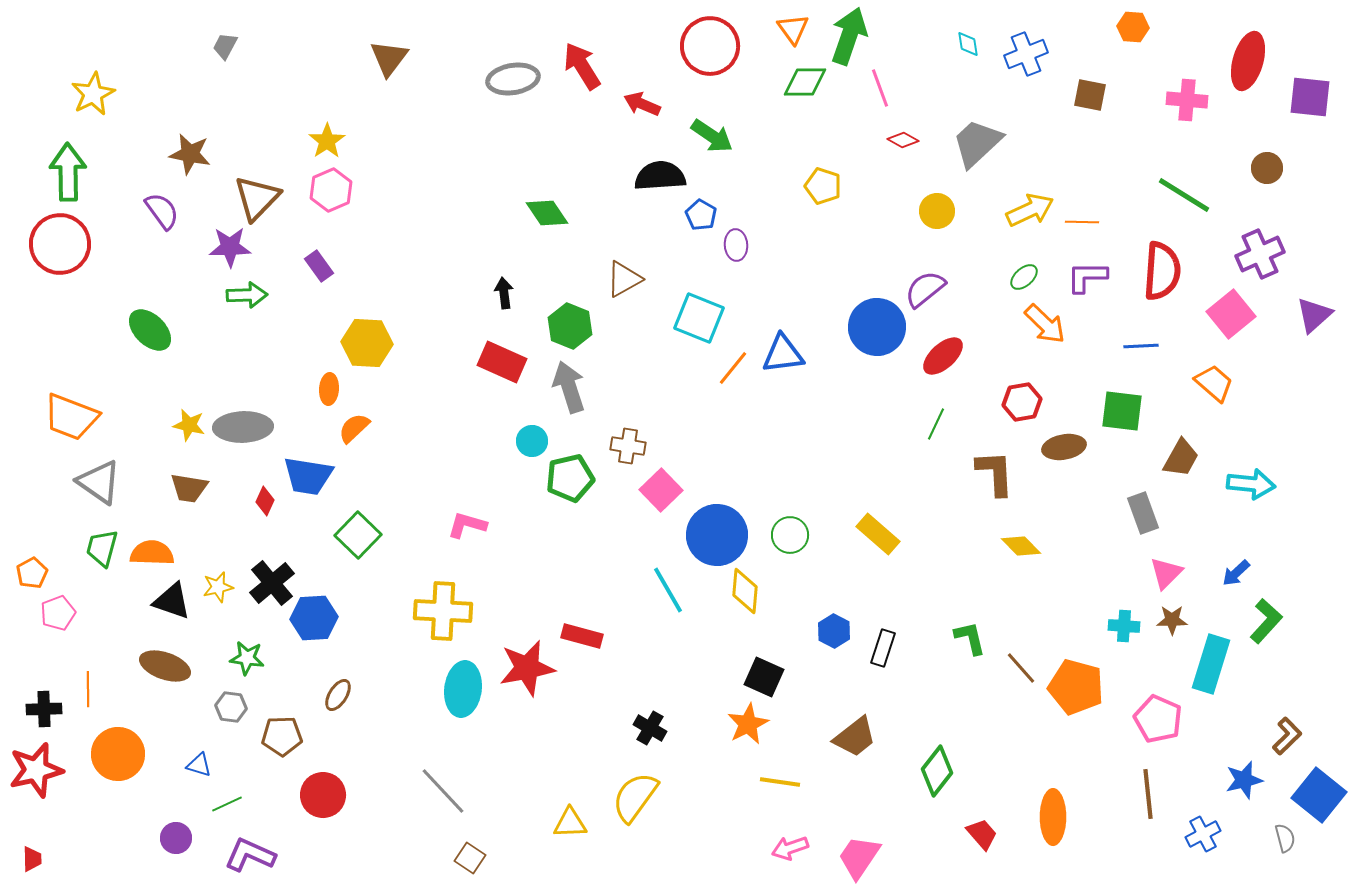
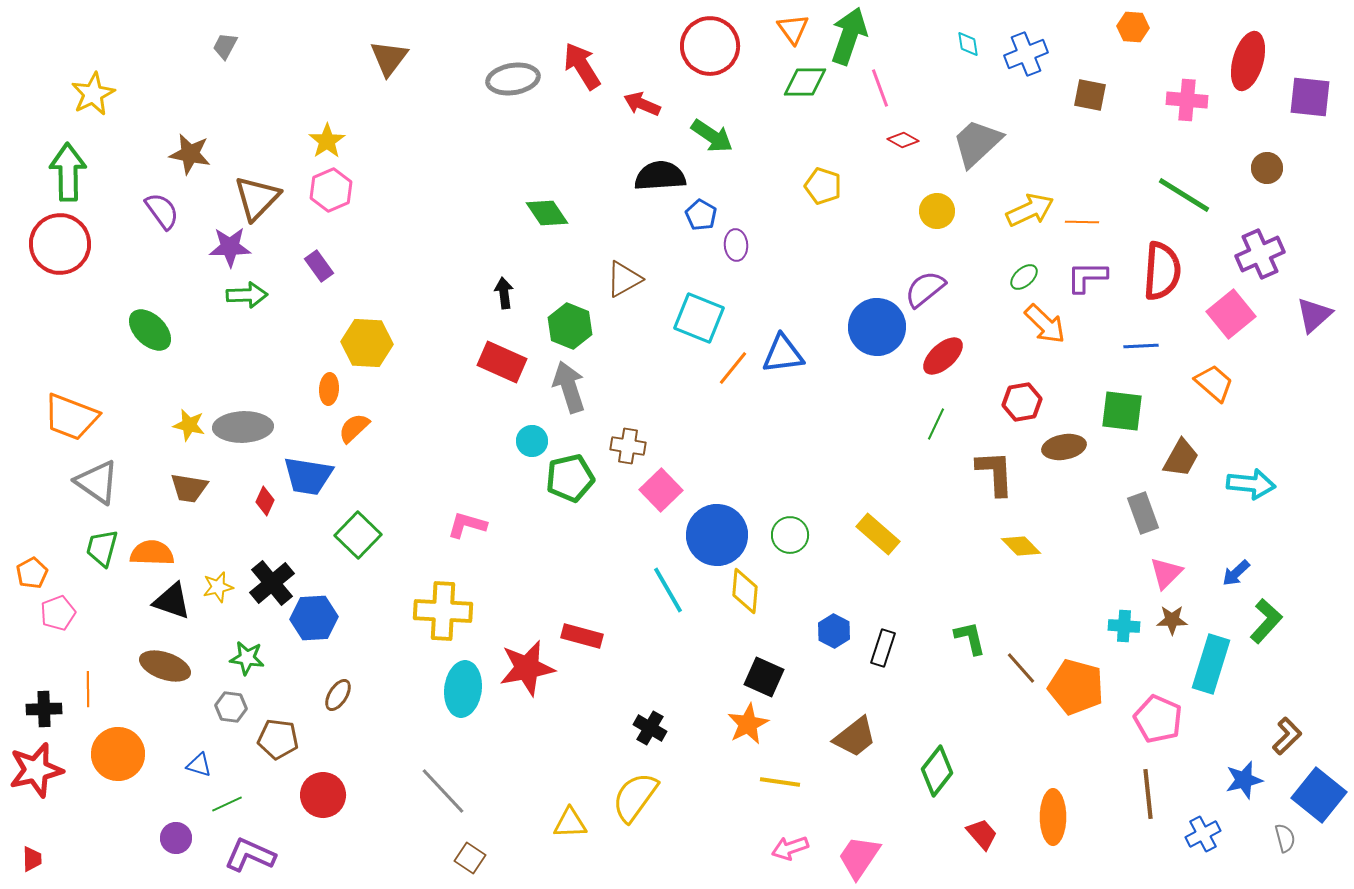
gray triangle at (99, 482): moved 2 px left
brown pentagon at (282, 736): moved 4 px left, 3 px down; rotated 9 degrees clockwise
